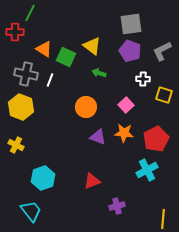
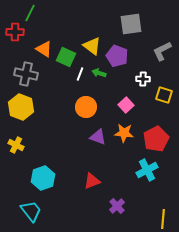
purple pentagon: moved 13 px left, 5 px down
white line: moved 30 px right, 6 px up
purple cross: rotated 28 degrees counterclockwise
